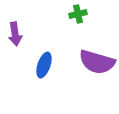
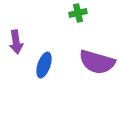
green cross: moved 1 px up
purple arrow: moved 1 px right, 8 px down
